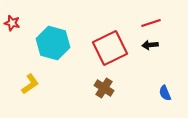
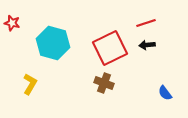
red line: moved 5 px left
black arrow: moved 3 px left
yellow L-shape: rotated 25 degrees counterclockwise
brown cross: moved 5 px up; rotated 12 degrees counterclockwise
blue semicircle: rotated 14 degrees counterclockwise
